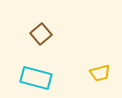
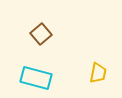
yellow trapezoid: moved 2 px left; rotated 65 degrees counterclockwise
